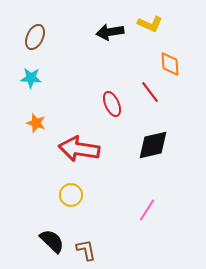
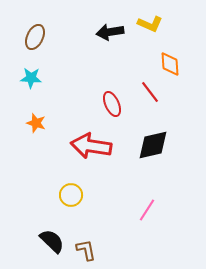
red arrow: moved 12 px right, 3 px up
